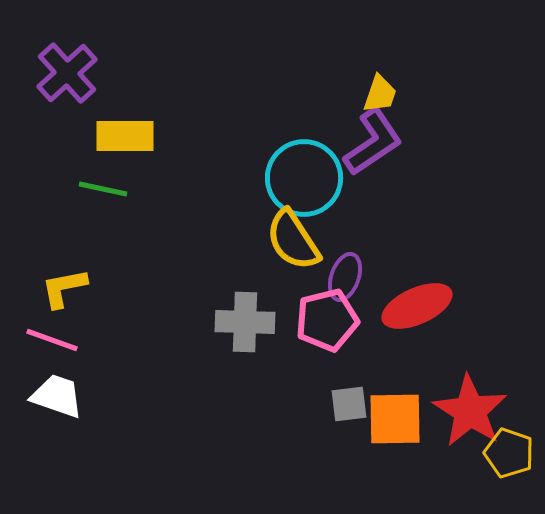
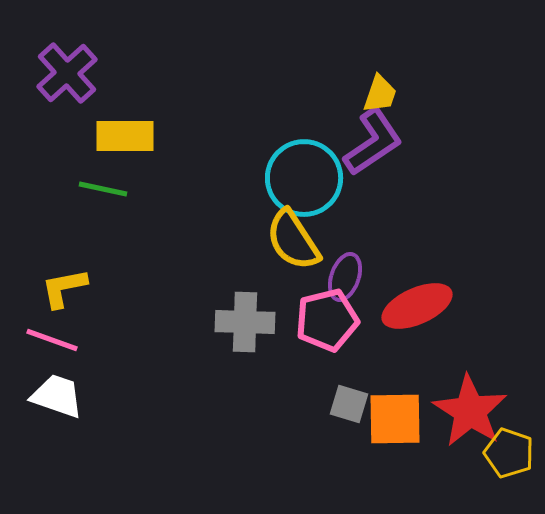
gray square: rotated 24 degrees clockwise
